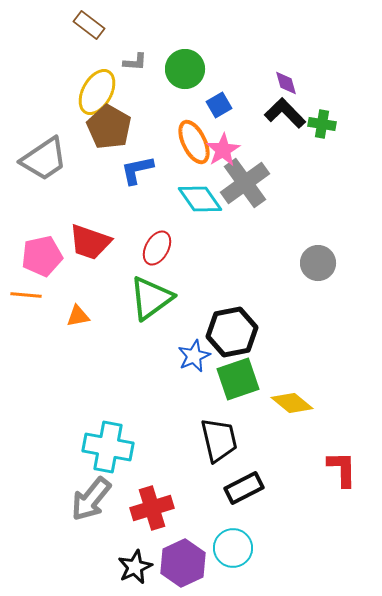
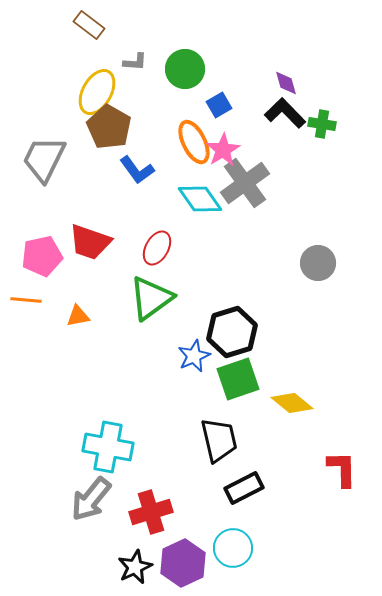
gray trapezoid: rotated 150 degrees clockwise
blue L-shape: rotated 114 degrees counterclockwise
orange line: moved 5 px down
black hexagon: rotated 6 degrees counterclockwise
red cross: moved 1 px left, 4 px down
